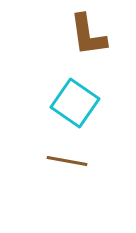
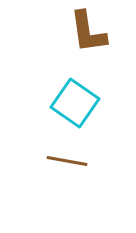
brown L-shape: moved 3 px up
